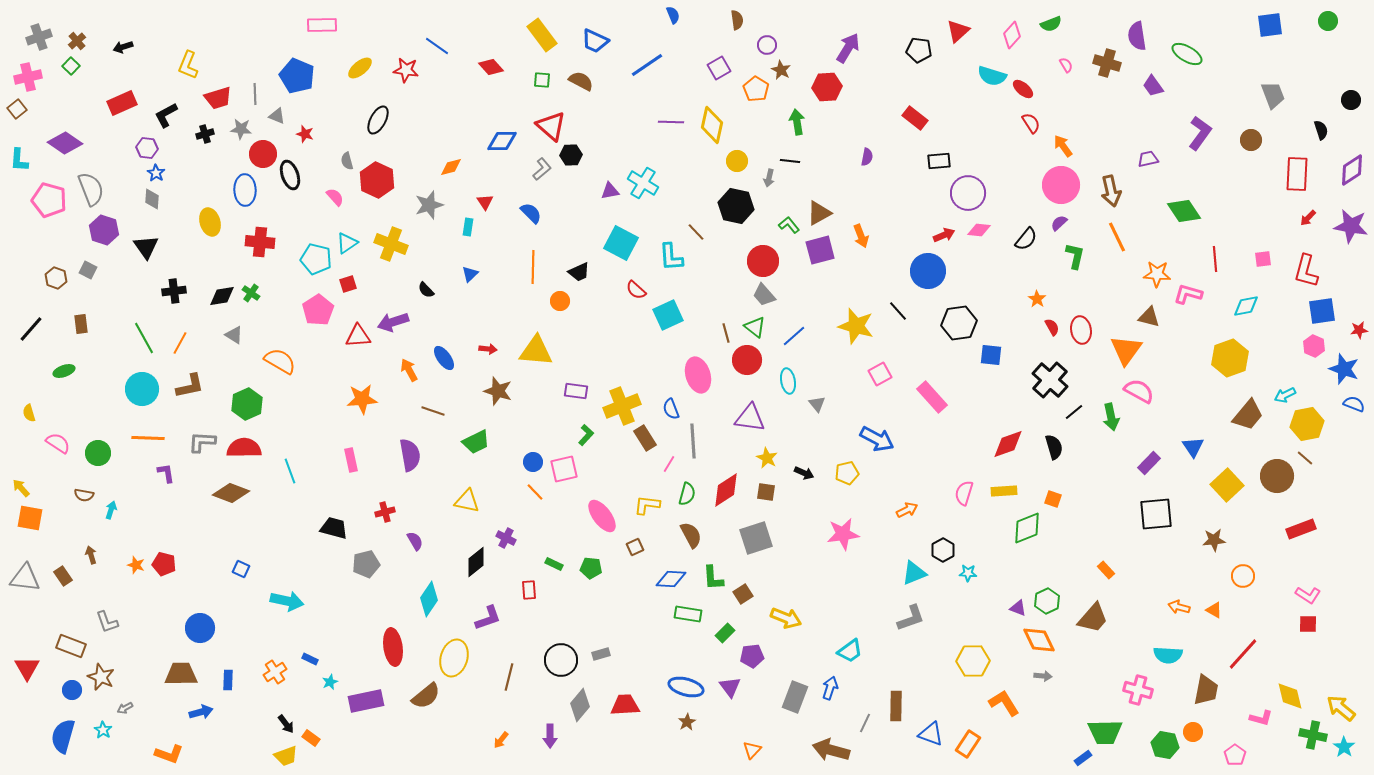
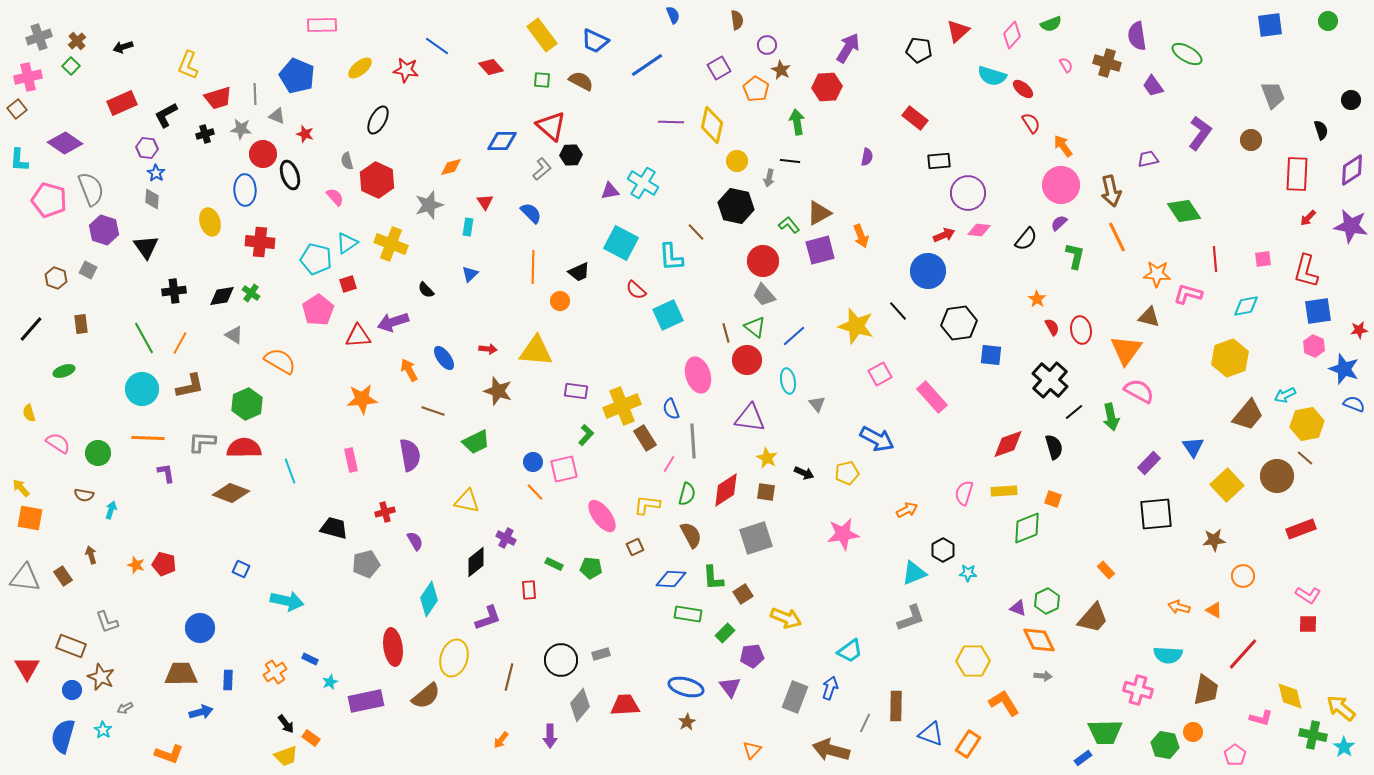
blue square at (1322, 311): moved 4 px left
